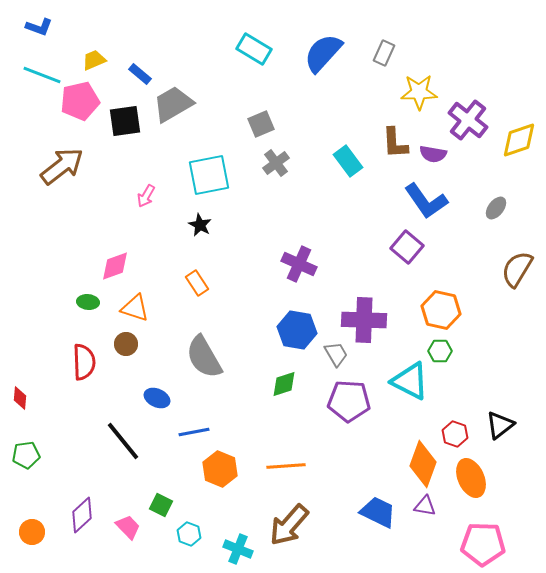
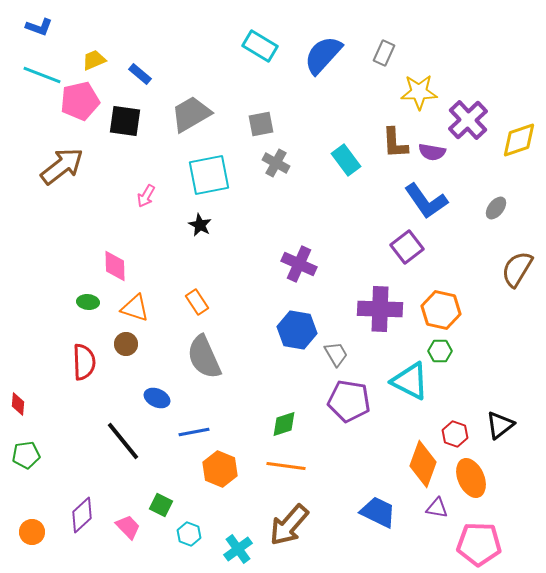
cyan rectangle at (254, 49): moved 6 px right, 3 px up
blue semicircle at (323, 53): moved 2 px down
gray trapezoid at (173, 104): moved 18 px right, 10 px down
purple cross at (468, 120): rotated 9 degrees clockwise
black square at (125, 121): rotated 16 degrees clockwise
gray square at (261, 124): rotated 12 degrees clockwise
purple semicircle at (433, 154): moved 1 px left, 2 px up
cyan rectangle at (348, 161): moved 2 px left, 1 px up
gray cross at (276, 163): rotated 24 degrees counterclockwise
purple square at (407, 247): rotated 12 degrees clockwise
pink diamond at (115, 266): rotated 72 degrees counterclockwise
orange rectangle at (197, 283): moved 19 px down
purple cross at (364, 320): moved 16 px right, 11 px up
gray semicircle at (204, 357): rotated 6 degrees clockwise
green diamond at (284, 384): moved 40 px down
red diamond at (20, 398): moved 2 px left, 6 px down
purple pentagon at (349, 401): rotated 6 degrees clockwise
orange line at (286, 466): rotated 12 degrees clockwise
purple triangle at (425, 506): moved 12 px right, 2 px down
pink pentagon at (483, 544): moved 4 px left
cyan cross at (238, 549): rotated 32 degrees clockwise
